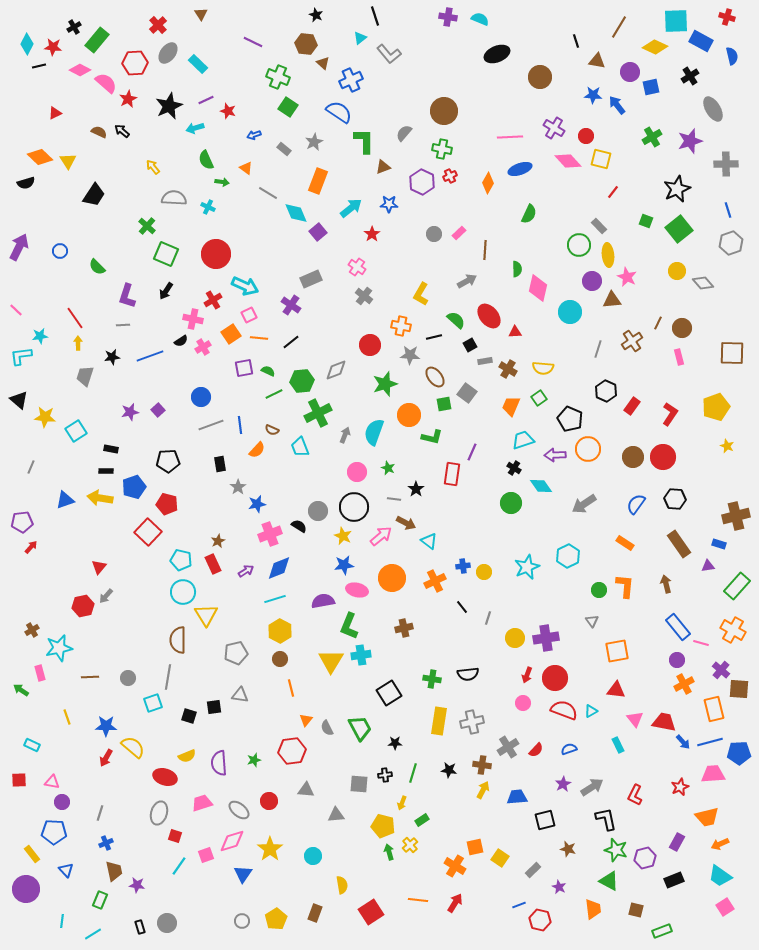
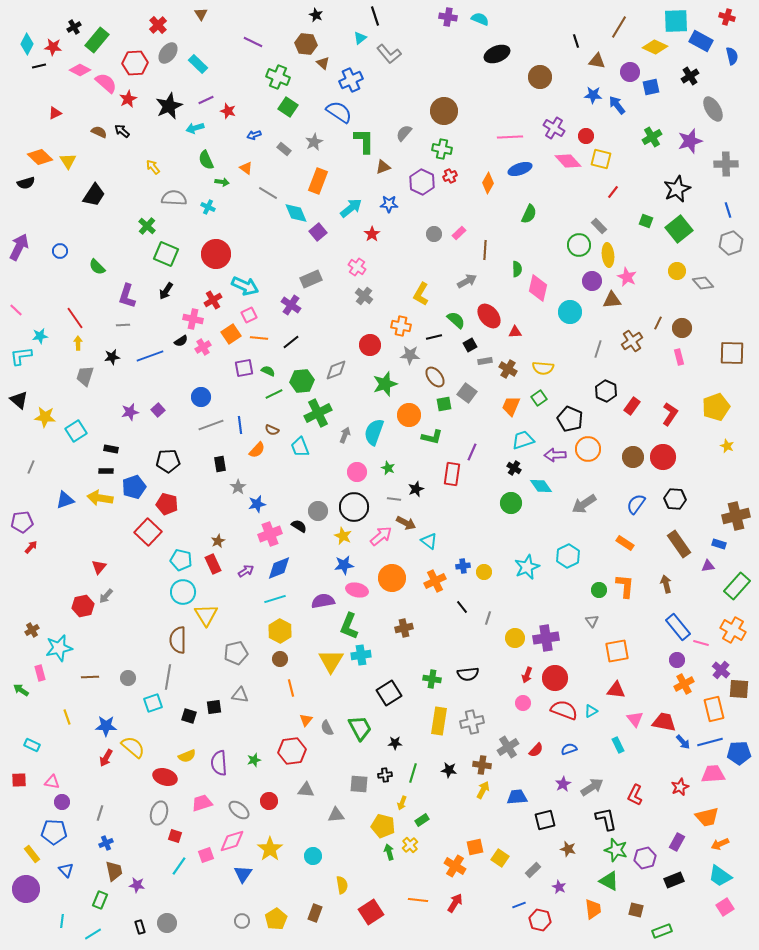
black star at (416, 489): rotated 14 degrees clockwise
